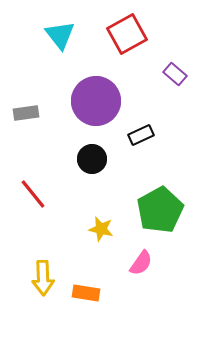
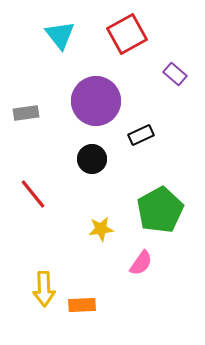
yellow star: rotated 20 degrees counterclockwise
yellow arrow: moved 1 px right, 11 px down
orange rectangle: moved 4 px left, 12 px down; rotated 12 degrees counterclockwise
